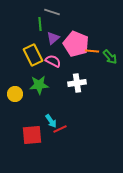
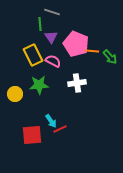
purple triangle: moved 2 px left, 1 px up; rotated 24 degrees counterclockwise
